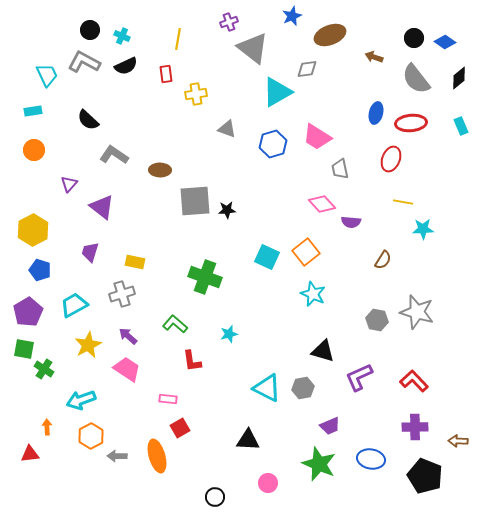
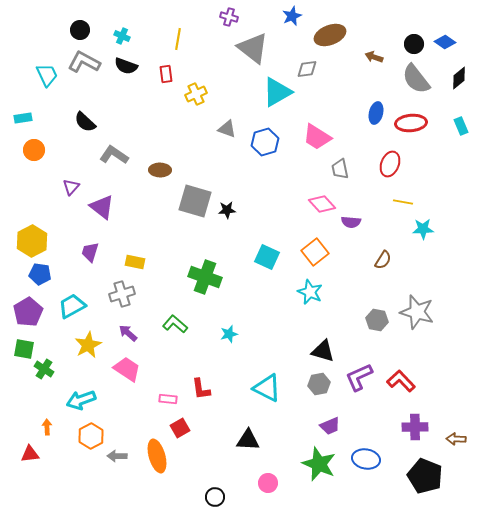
purple cross at (229, 22): moved 5 px up; rotated 36 degrees clockwise
black circle at (90, 30): moved 10 px left
black circle at (414, 38): moved 6 px down
black semicircle at (126, 66): rotated 45 degrees clockwise
yellow cross at (196, 94): rotated 15 degrees counterclockwise
cyan rectangle at (33, 111): moved 10 px left, 7 px down
black semicircle at (88, 120): moved 3 px left, 2 px down
blue hexagon at (273, 144): moved 8 px left, 2 px up
red ellipse at (391, 159): moved 1 px left, 5 px down
purple triangle at (69, 184): moved 2 px right, 3 px down
gray square at (195, 201): rotated 20 degrees clockwise
yellow hexagon at (33, 230): moved 1 px left, 11 px down
orange square at (306, 252): moved 9 px right
blue pentagon at (40, 270): moved 4 px down; rotated 10 degrees counterclockwise
cyan star at (313, 294): moved 3 px left, 2 px up
cyan trapezoid at (74, 305): moved 2 px left, 1 px down
purple arrow at (128, 336): moved 3 px up
red L-shape at (192, 361): moved 9 px right, 28 px down
red L-shape at (414, 381): moved 13 px left
gray hexagon at (303, 388): moved 16 px right, 4 px up
brown arrow at (458, 441): moved 2 px left, 2 px up
blue ellipse at (371, 459): moved 5 px left
